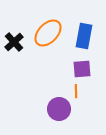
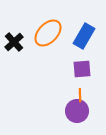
blue rectangle: rotated 20 degrees clockwise
orange line: moved 4 px right, 4 px down
purple circle: moved 18 px right, 2 px down
